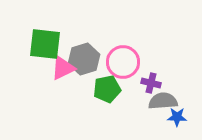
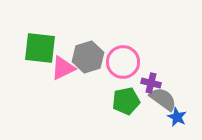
green square: moved 5 px left, 4 px down
gray hexagon: moved 4 px right, 2 px up
green pentagon: moved 19 px right, 12 px down
gray semicircle: moved 2 px up; rotated 40 degrees clockwise
blue star: rotated 24 degrees clockwise
